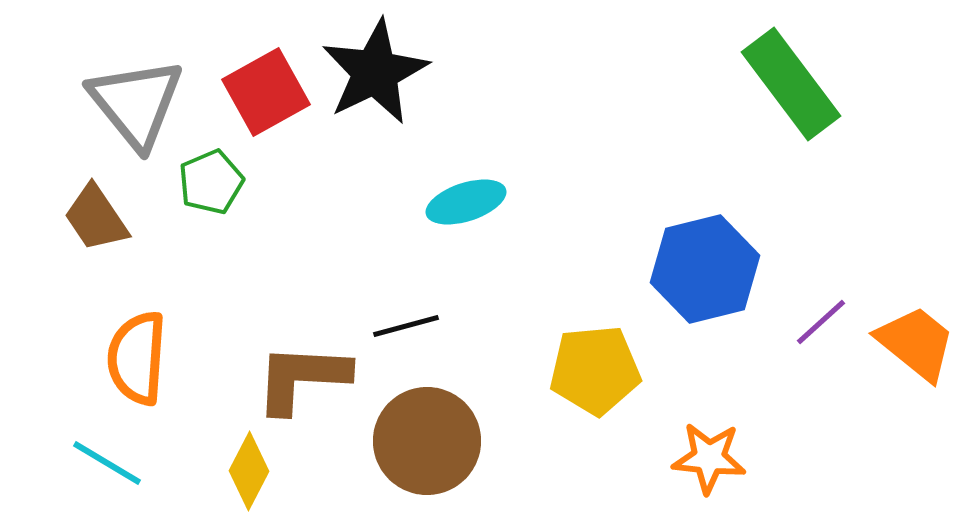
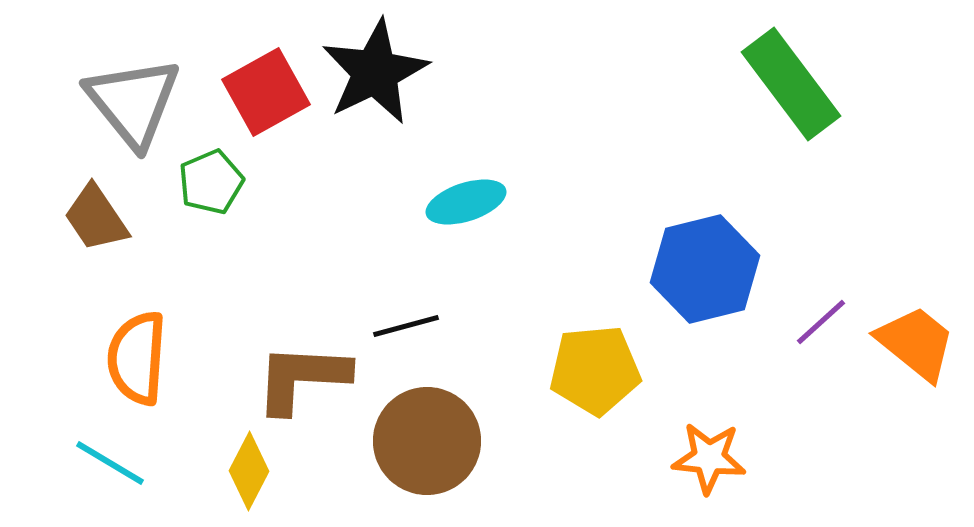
gray triangle: moved 3 px left, 1 px up
cyan line: moved 3 px right
